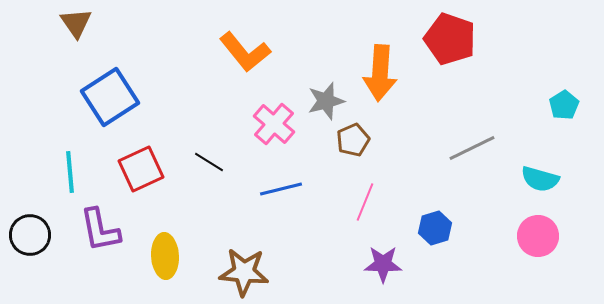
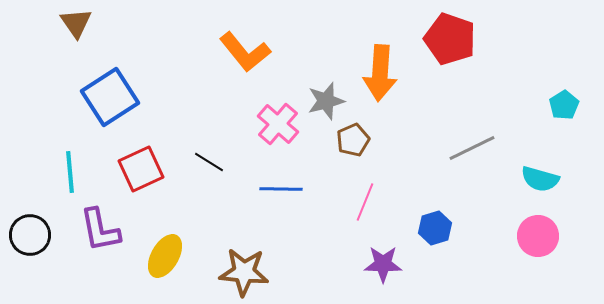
pink cross: moved 4 px right
blue line: rotated 15 degrees clockwise
yellow ellipse: rotated 33 degrees clockwise
